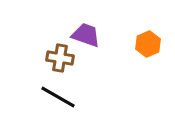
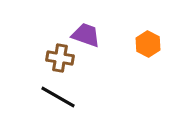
orange hexagon: rotated 10 degrees counterclockwise
